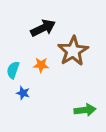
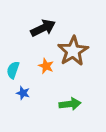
orange star: moved 5 px right, 1 px down; rotated 21 degrees clockwise
green arrow: moved 15 px left, 6 px up
